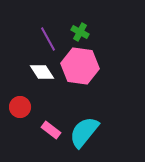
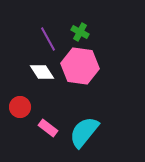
pink rectangle: moved 3 px left, 2 px up
